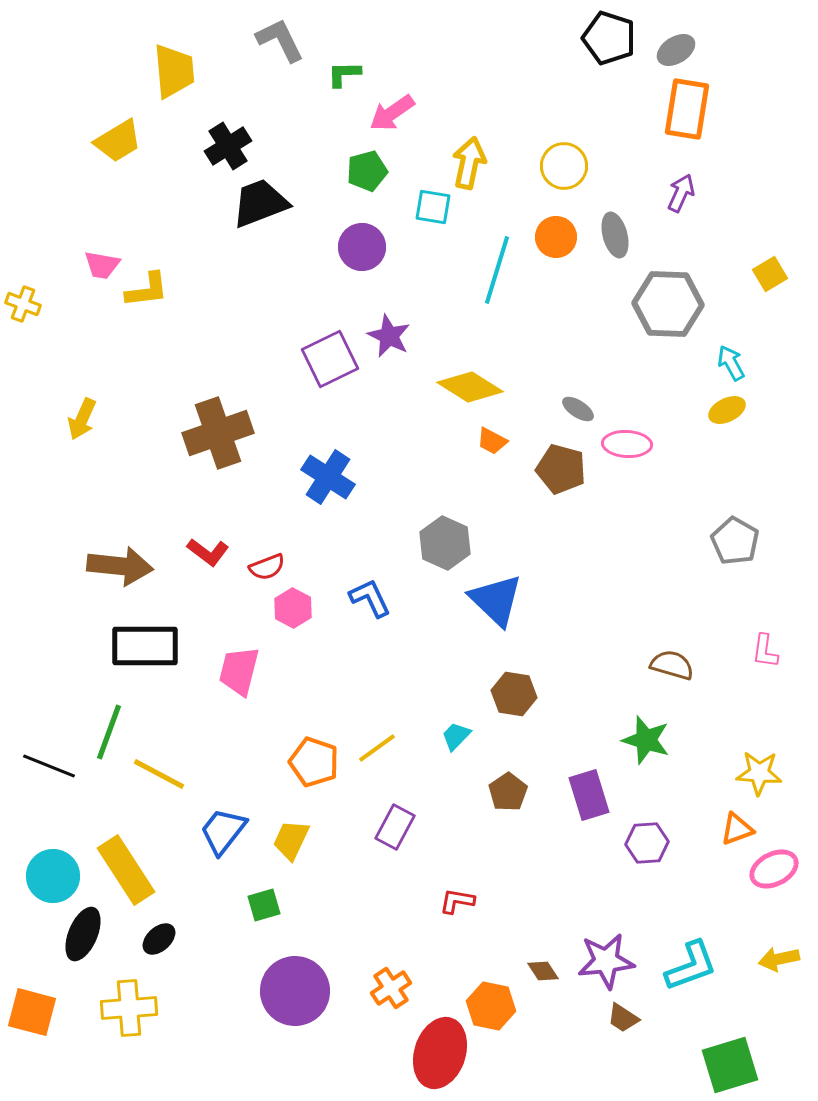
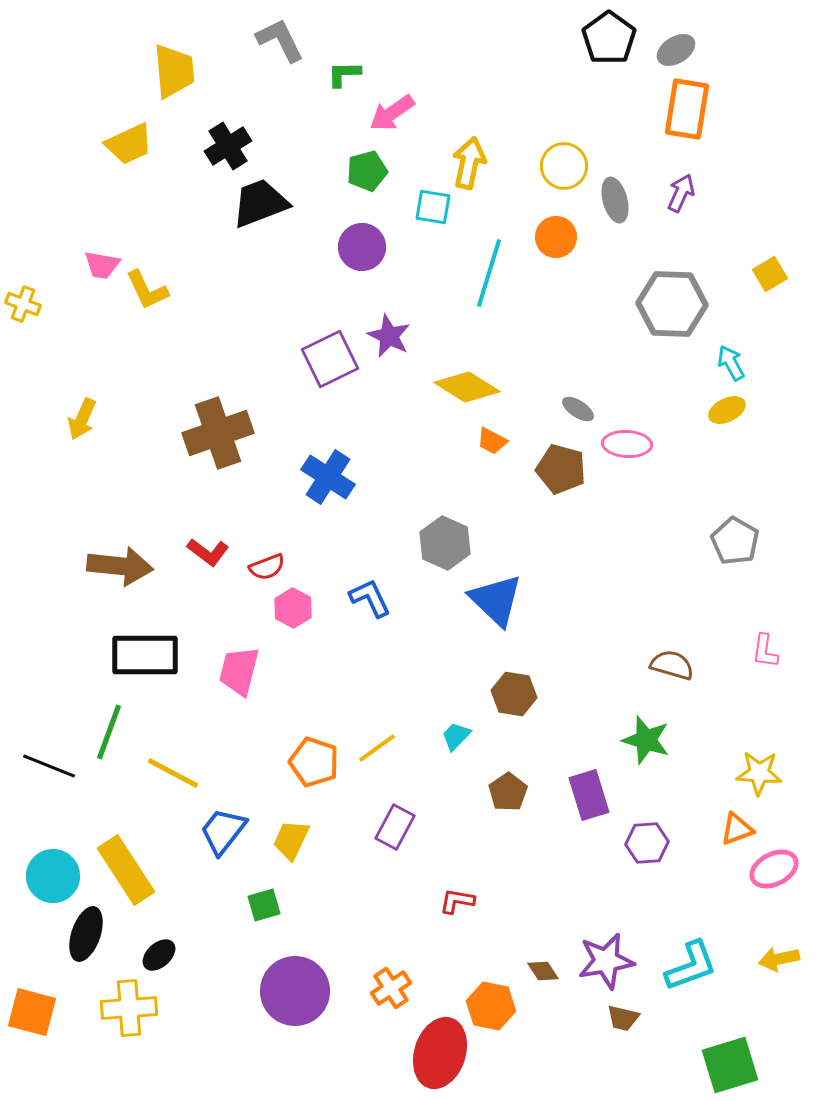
black pentagon at (609, 38): rotated 18 degrees clockwise
yellow trapezoid at (118, 141): moved 11 px right, 3 px down; rotated 6 degrees clockwise
gray ellipse at (615, 235): moved 35 px up
cyan line at (497, 270): moved 8 px left, 3 px down
yellow L-shape at (147, 290): rotated 72 degrees clockwise
gray hexagon at (668, 304): moved 4 px right
yellow diamond at (470, 387): moved 3 px left
black rectangle at (145, 646): moved 9 px down
yellow line at (159, 774): moved 14 px right, 1 px up
black ellipse at (83, 934): moved 3 px right; rotated 4 degrees counterclockwise
black ellipse at (159, 939): moved 16 px down
purple star at (606, 961): rotated 4 degrees counterclockwise
brown trapezoid at (623, 1018): rotated 20 degrees counterclockwise
